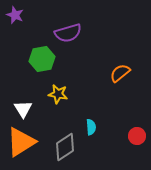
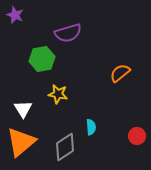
orange triangle: rotated 8 degrees counterclockwise
